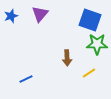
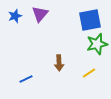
blue star: moved 4 px right
blue square: rotated 30 degrees counterclockwise
green star: rotated 15 degrees counterclockwise
brown arrow: moved 8 px left, 5 px down
